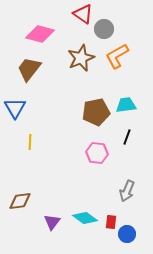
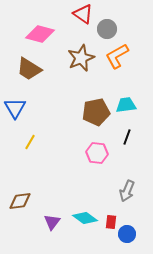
gray circle: moved 3 px right
brown trapezoid: rotated 96 degrees counterclockwise
yellow line: rotated 28 degrees clockwise
